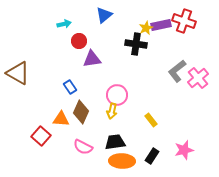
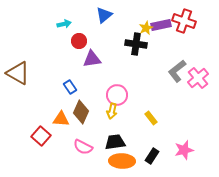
yellow rectangle: moved 2 px up
